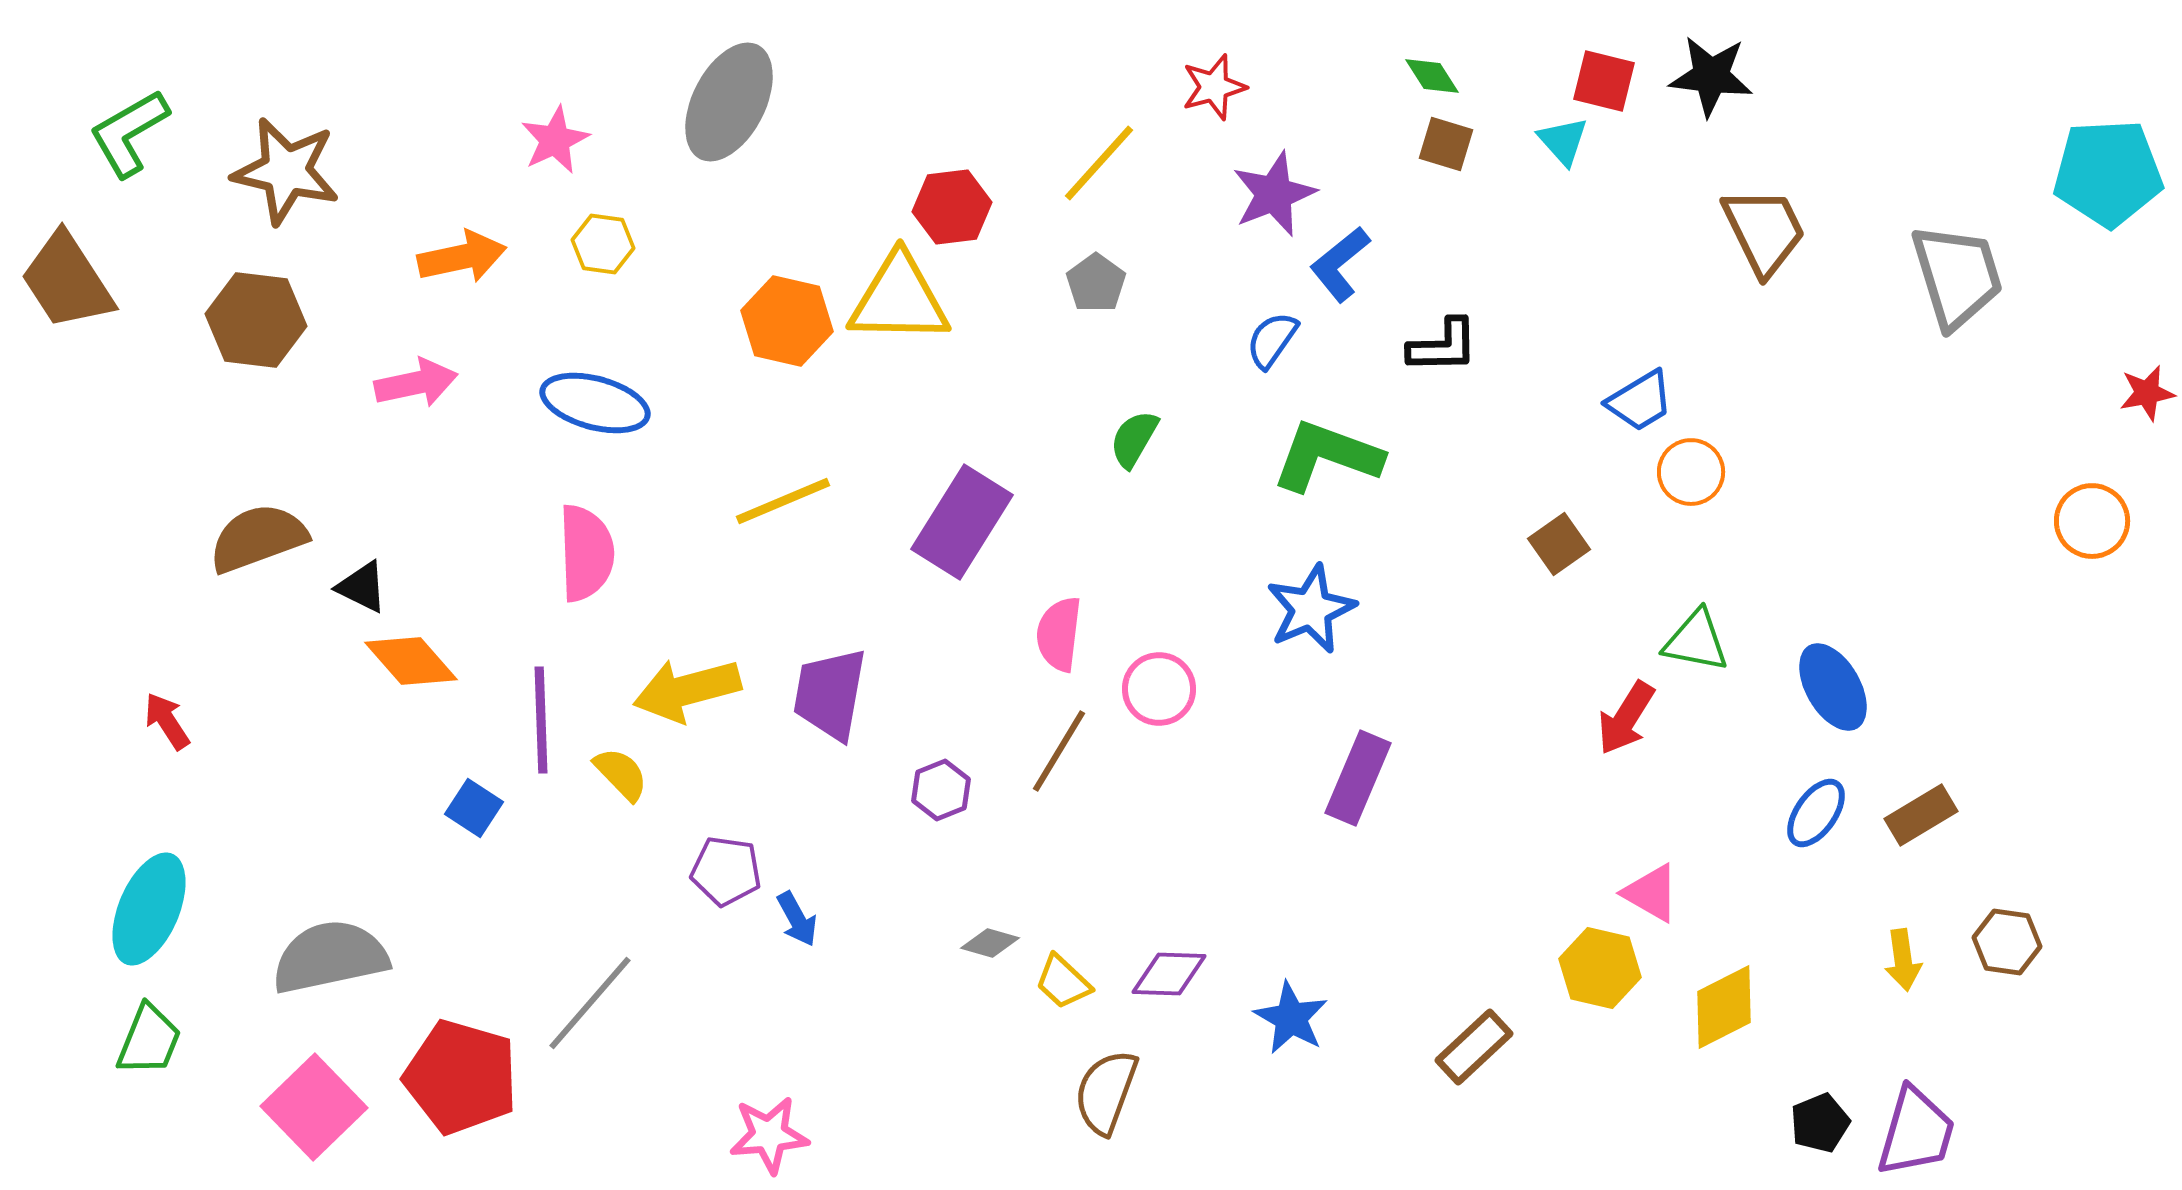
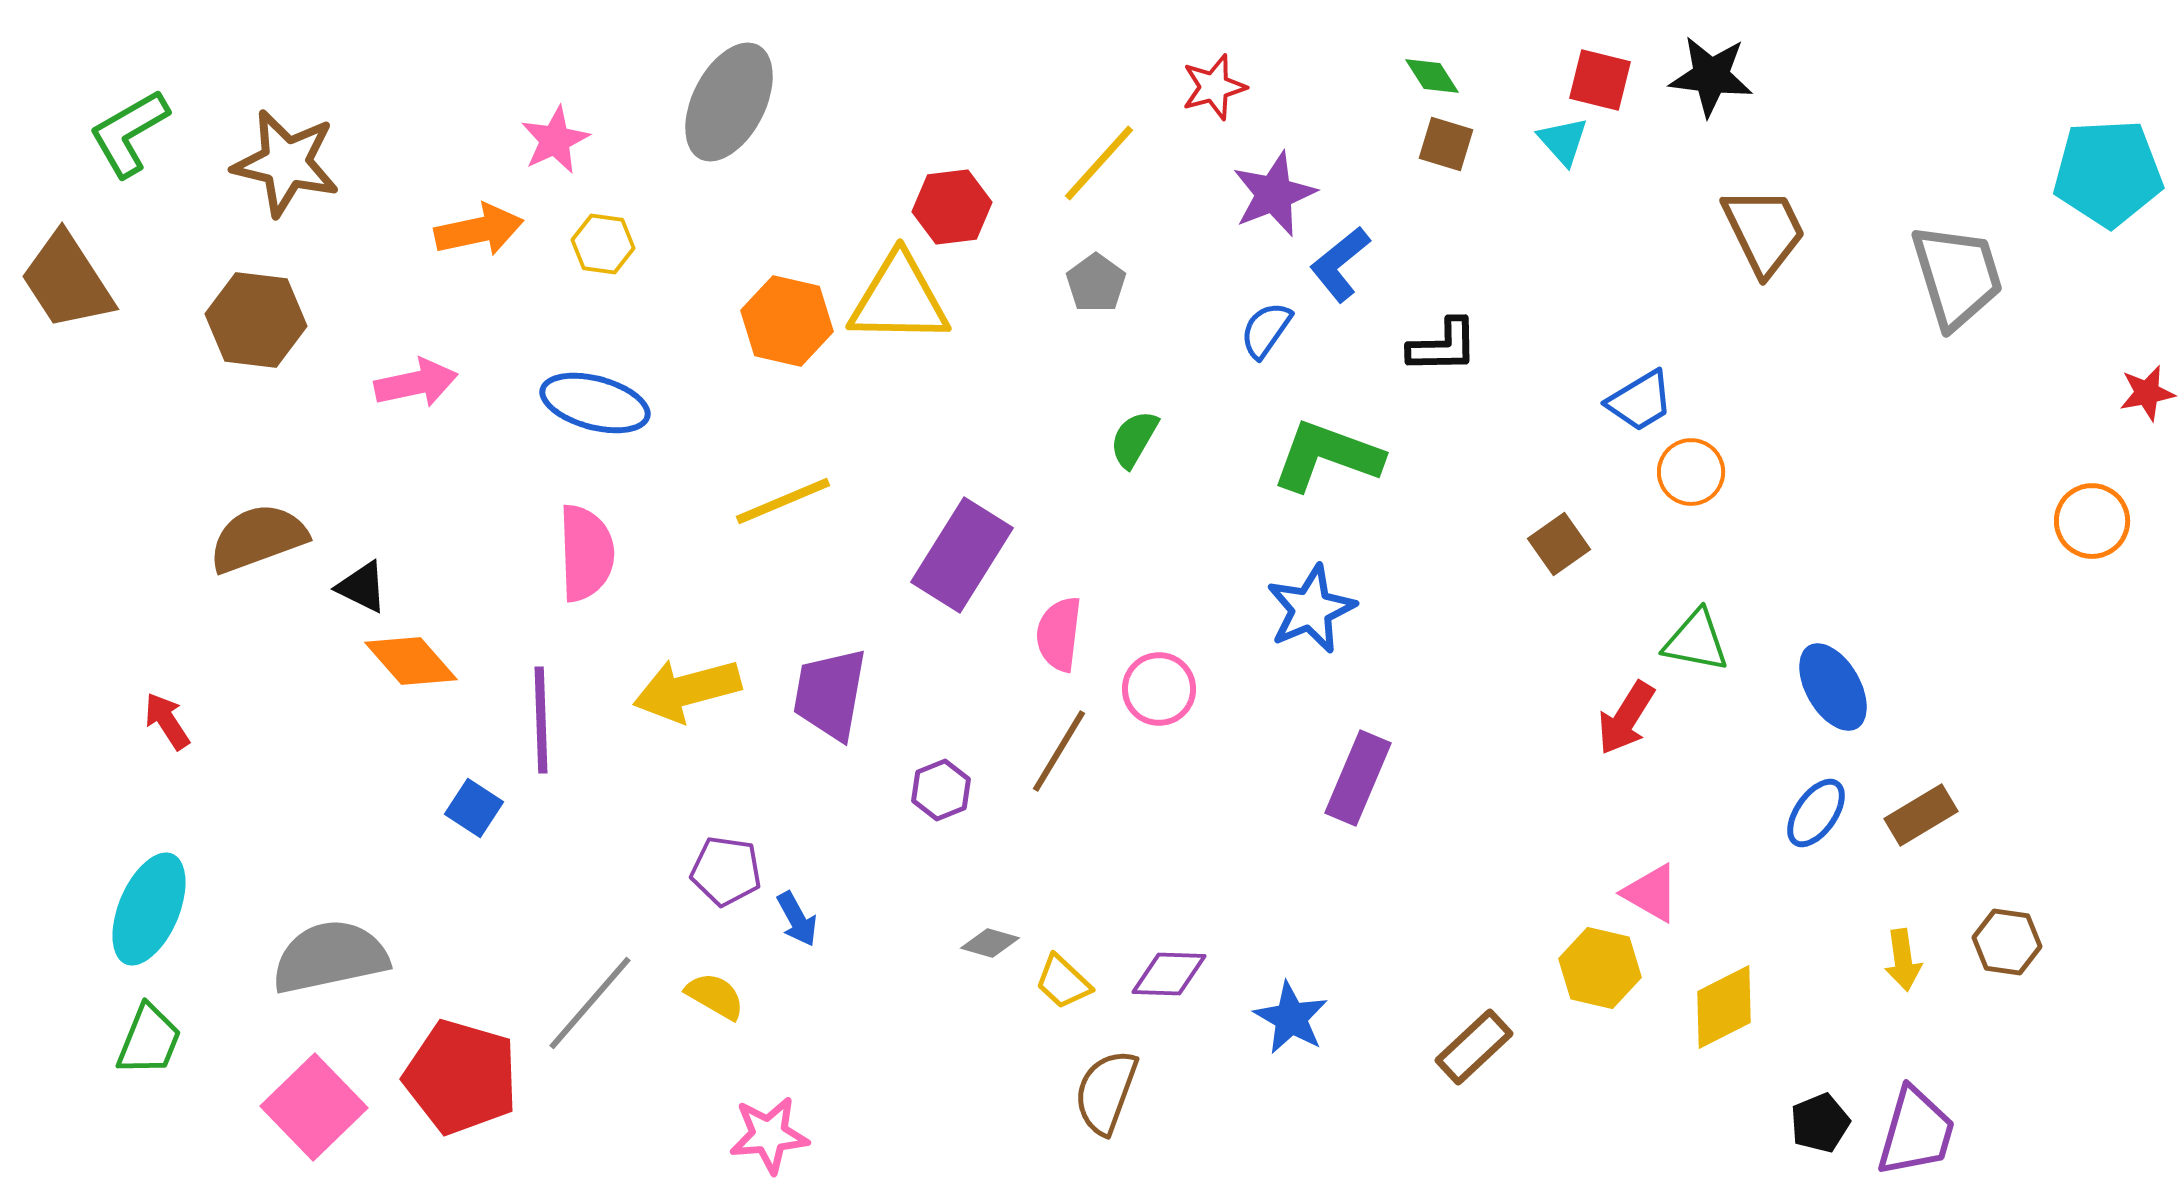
red square at (1604, 81): moved 4 px left, 1 px up
brown star at (286, 171): moved 8 px up
orange arrow at (462, 257): moved 17 px right, 27 px up
blue semicircle at (1272, 340): moved 6 px left, 10 px up
purple rectangle at (962, 522): moved 33 px down
yellow semicircle at (621, 774): moved 94 px right, 222 px down; rotated 16 degrees counterclockwise
